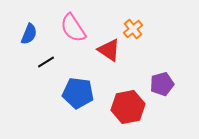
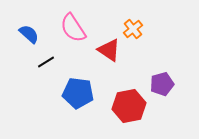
blue semicircle: rotated 70 degrees counterclockwise
red hexagon: moved 1 px right, 1 px up
